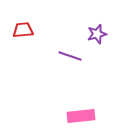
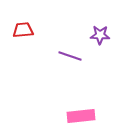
purple star: moved 3 px right, 1 px down; rotated 18 degrees clockwise
